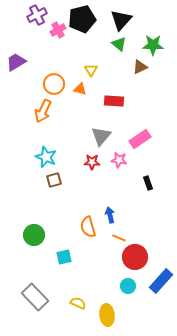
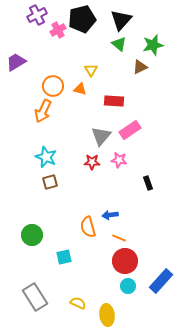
green star: rotated 15 degrees counterclockwise
orange circle: moved 1 px left, 2 px down
pink rectangle: moved 10 px left, 9 px up
brown square: moved 4 px left, 2 px down
blue arrow: rotated 84 degrees counterclockwise
green circle: moved 2 px left
red circle: moved 10 px left, 4 px down
gray rectangle: rotated 12 degrees clockwise
